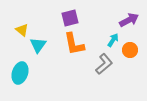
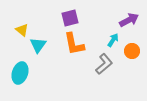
orange circle: moved 2 px right, 1 px down
